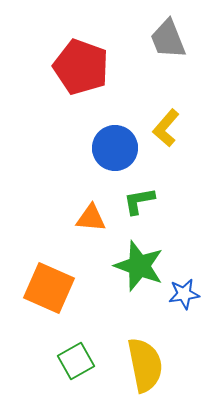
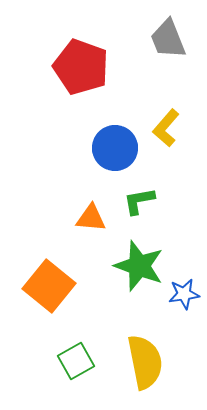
orange square: moved 2 px up; rotated 15 degrees clockwise
yellow semicircle: moved 3 px up
